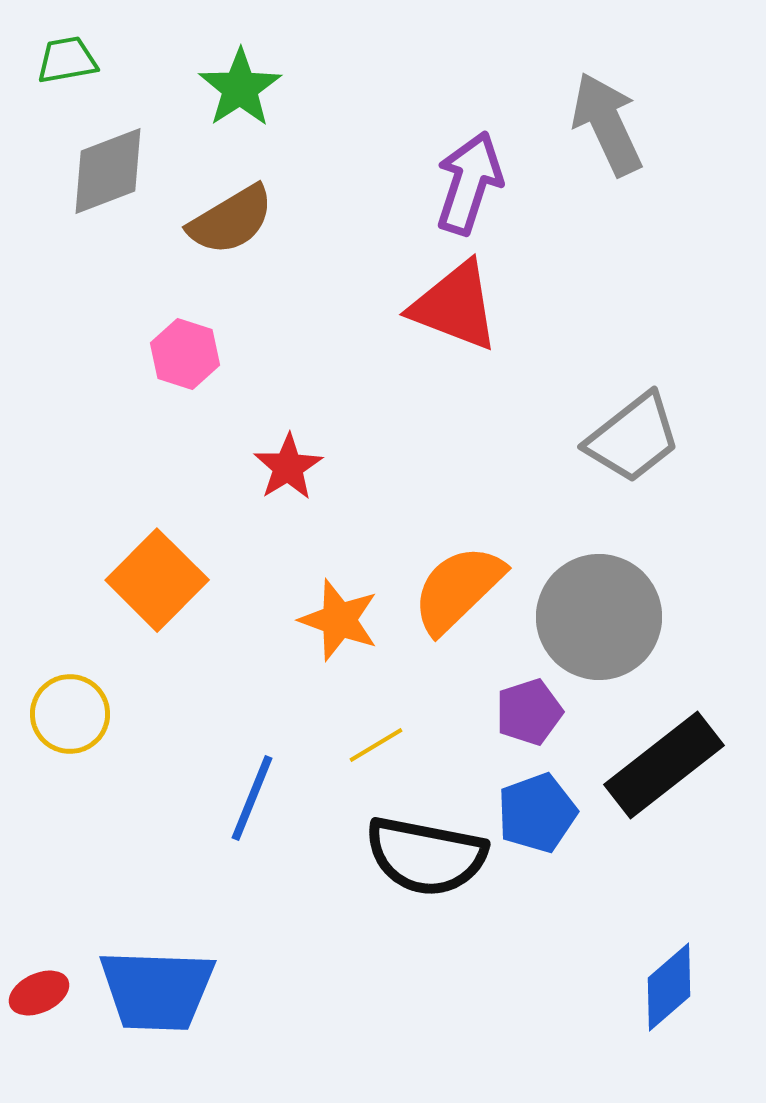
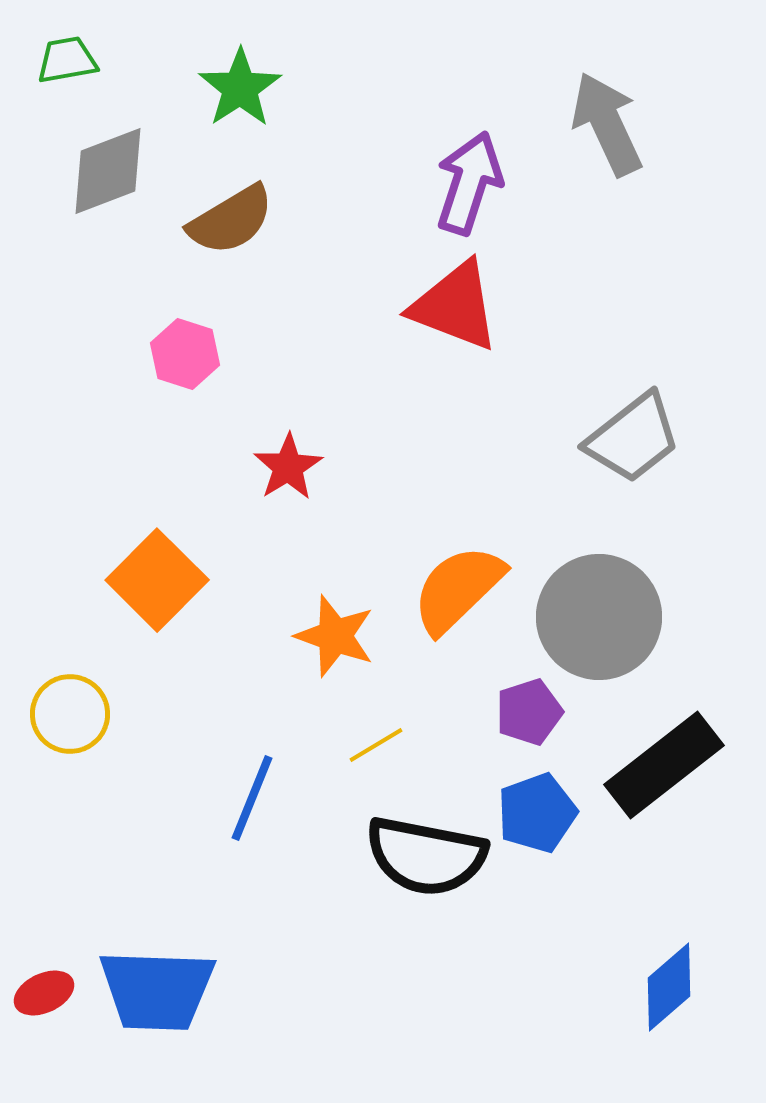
orange star: moved 4 px left, 16 px down
red ellipse: moved 5 px right
